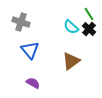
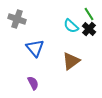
gray cross: moved 4 px left, 3 px up
cyan semicircle: moved 1 px up
blue triangle: moved 5 px right, 2 px up
purple semicircle: rotated 32 degrees clockwise
